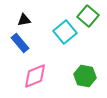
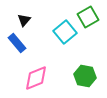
green square: moved 1 px down; rotated 20 degrees clockwise
black triangle: rotated 40 degrees counterclockwise
blue rectangle: moved 3 px left
pink diamond: moved 1 px right, 2 px down
